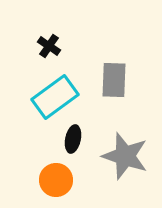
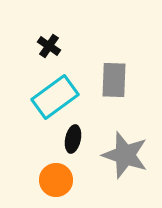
gray star: moved 1 px up
